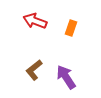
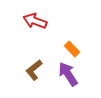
orange rectangle: moved 1 px right, 21 px down; rotated 63 degrees counterclockwise
purple arrow: moved 2 px right, 3 px up
